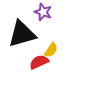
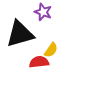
black triangle: moved 2 px left
red semicircle: rotated 18 degrees clockwise
